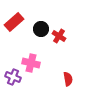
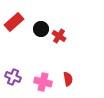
pink cross: moved 12 px right, 19 px down
